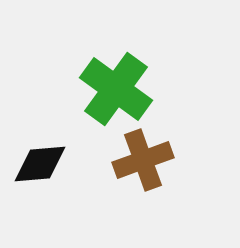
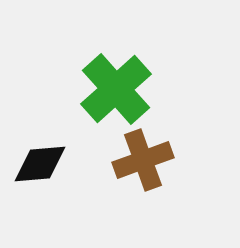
green cross: rotated 12 degrees clockwise
